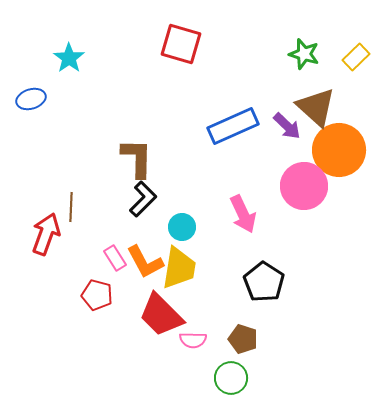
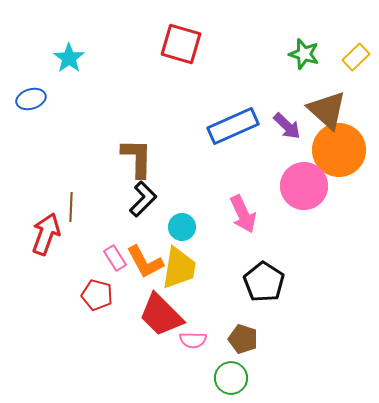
brown triangle: moved 11 px right, 3 px down
